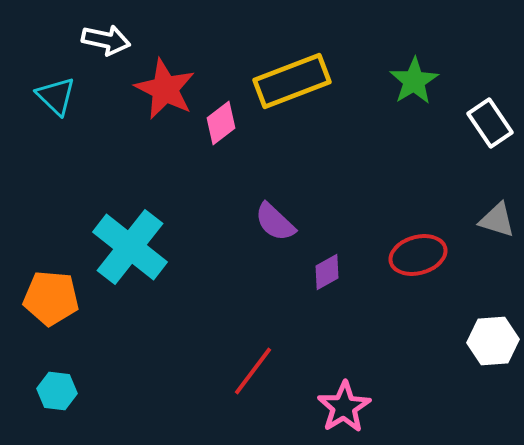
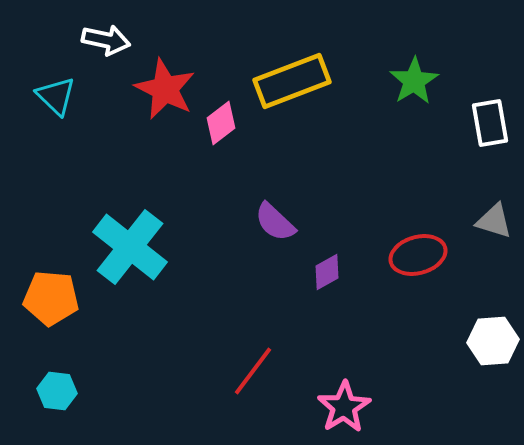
white rectangle: rotated 24 degrees clockwise
gray triangle: moved 3 px left, 1 px down
